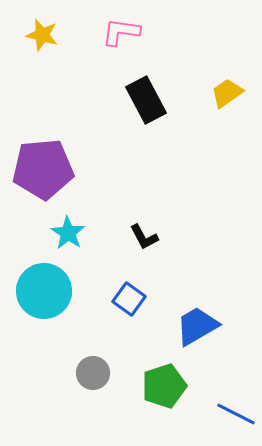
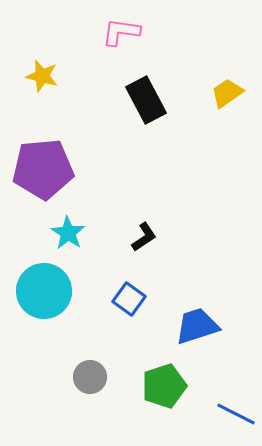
yellow star: moved 41 px down
black L-shape: rotated 96 degrees counterclockwise
blue trapezoid: rotated 12 degrees clockwise
gray circle: moved 3 px left, 4 px down
